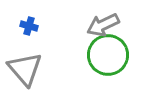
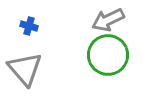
gray arrow: moved 5 px right, 5 px up
